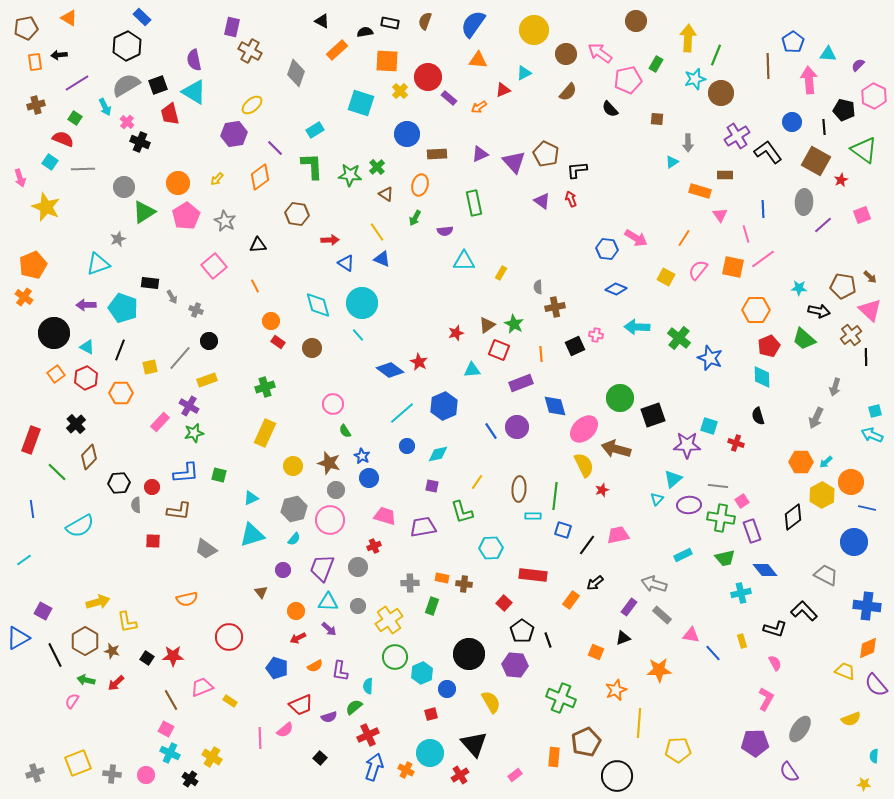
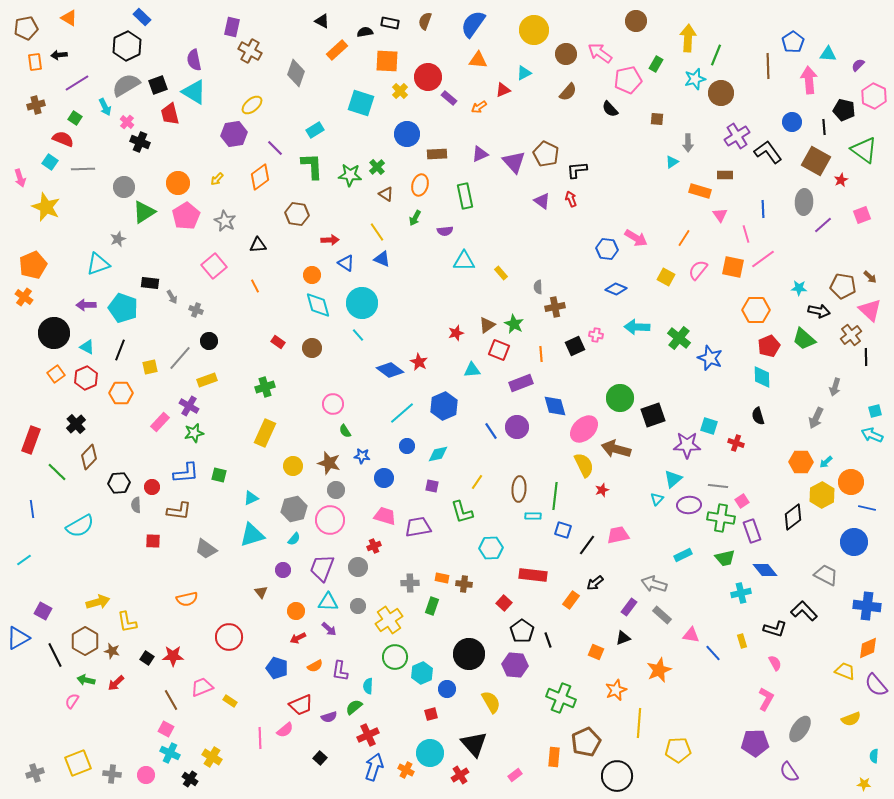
green rectangle at (474, 203): moved 9 px left, 7 px up
yellow rectangle at (501, 273): rotated 72 degrees counterclockwise
orange circle at (271, 321): moved 41 px right, 46 px up
blue star at (362, 456): rotated 21 degrees counterclockwise
blue circle at (369, 478): moved 15 px right
purple trapezoid at (423, 527): moved 5 px left
orange star at (659, 670): rotated 20 degrees counterclockwise
